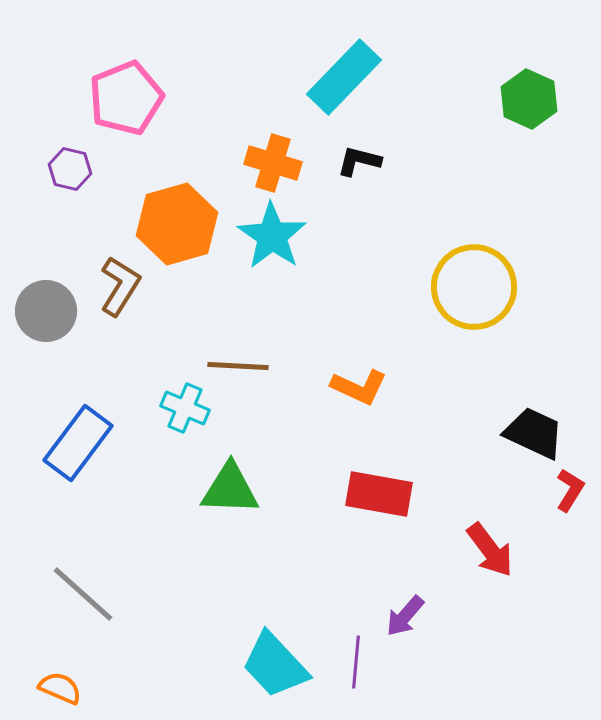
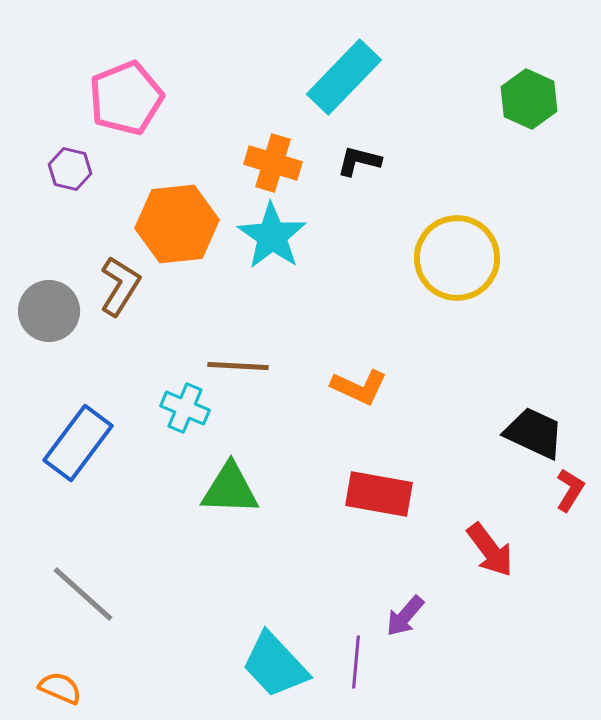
orange hexagon: rotated 10 degrees clockwise
yellow circle: moved 17 px left, 29 px up
gray circle: moved 3 px right
